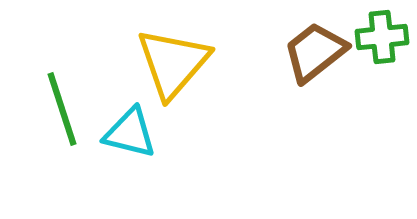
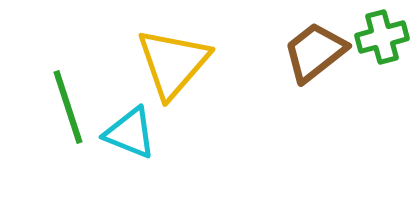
green cross: rotated 9 degrees counterclockwise
green line: moved 6 px right, 2 px up
cyan triangle: rotated 8 degrees clockwise
